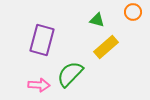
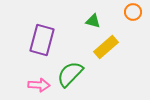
green triangle: moved 4 px left, 1 px down
